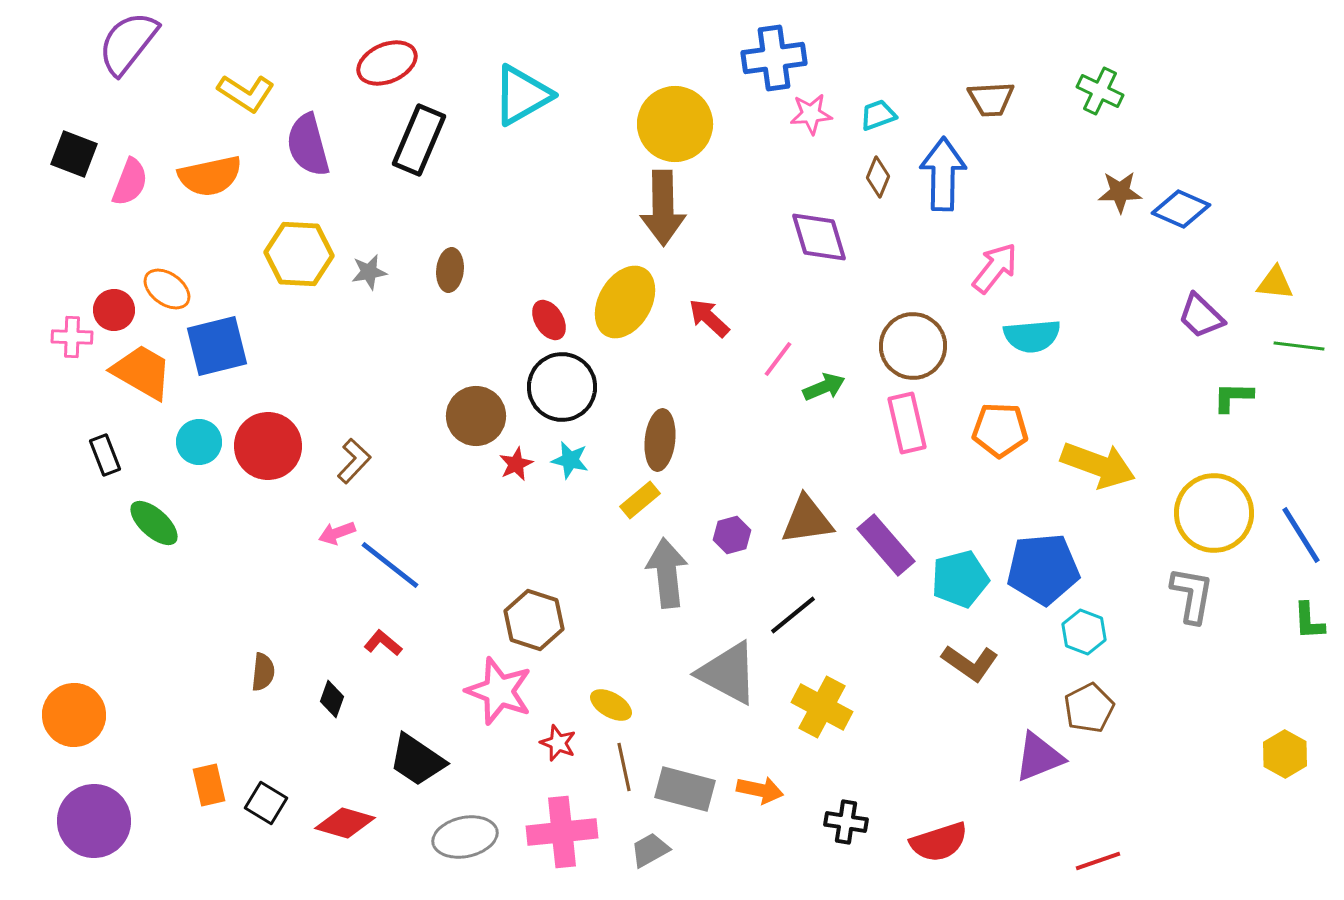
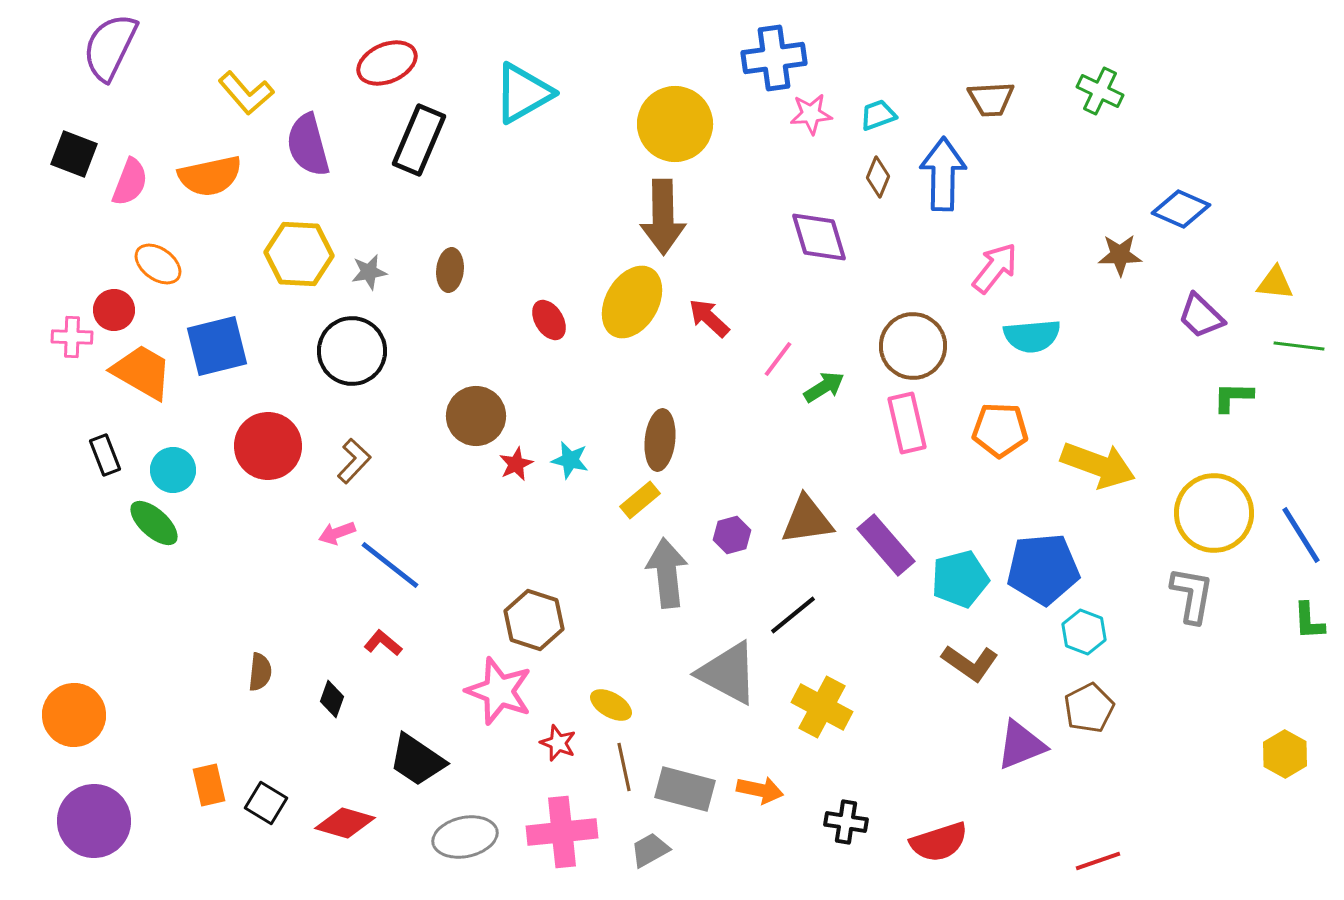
purple semicircle at (128, 43): moved 18 px left, 4 px down; rotated 12 degrees counterclockwise
yellow L-shape at (246, 93): rotated 16 degrees clockwise
cyan triangle at (522, 95): moved 1 px right, 2 px up
brown star at (1120, 192): moved 63 px down
brown arrow at (663, 208): moved 9 px down
orange ellipse at (167, 289): moved 9 px left, 25 px up
yellow ellipse at (625, 302): moved 7 px right
black circle at (562, 387): moved 210 px left, 36 px up
green arrow at (824, 387): rotated 9 degrees counterclockwise
cyan circle at (199, 442): moved 26 px left, 28 px down
brown semicircle at (263, 672): moved 3 px left
purple triangle at (1039, 757): moved 18 px left, 12 px up
